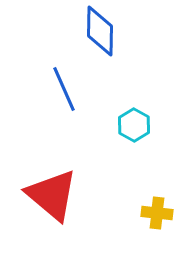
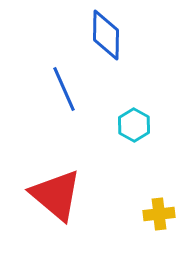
blue diamond: moved 6 px right, 4 px down
red triangle: moved 4 px right
yellow cross: moved 2 px right, 1 px down; rotated 12 degrees counterclockwise
